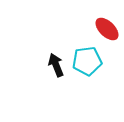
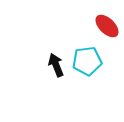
red ellipse: moved 3 px up
